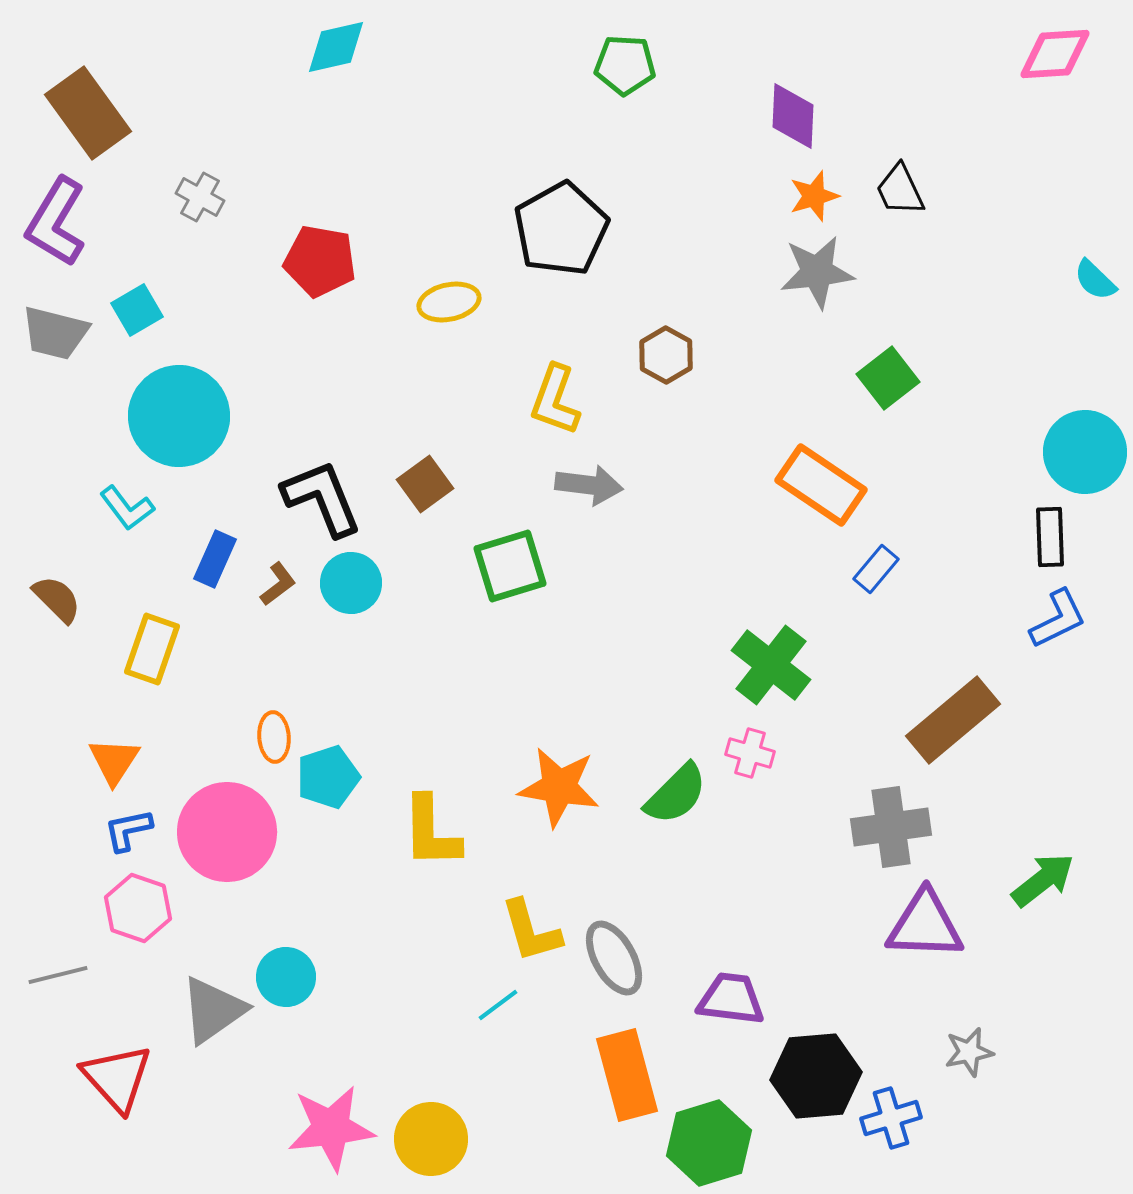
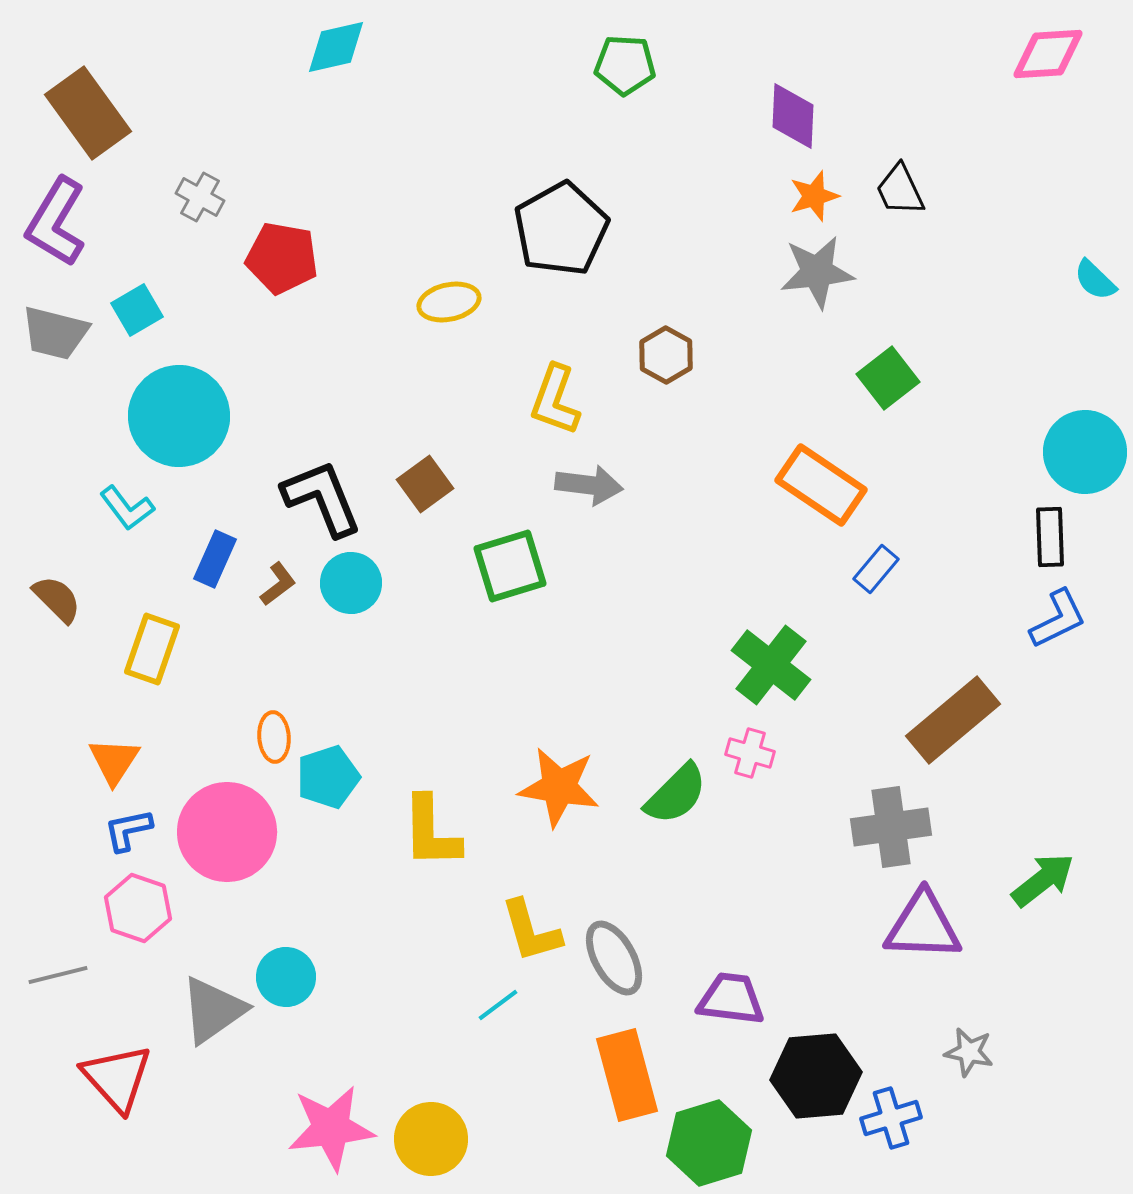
pink diamond at (1055, 54): moved 7 px left
red pentagon at (320, 261): moved 38 px left, 3 px up
purple triangle at (925, 925): moved 2 px left, 1 px down
gray star at (969, 1052): rotated 24 degrees clockwise
